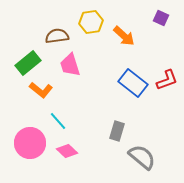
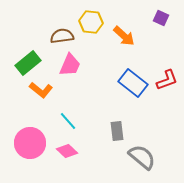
yellow hexagon: rotated 15 degrees clockwise
brown semicircle: moved 5 px right
pink trapezoid: rotated 140 degrees counterclockwise
cyan line: moved 10 px right
gray rectangle: rotated 24 degrees counterclockwise
